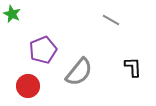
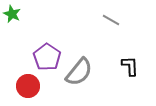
purple pentagon: moved 4 px right, 7 px down; rotated 16 degrees counterclockwise
black L-shape: moved 3 px left, 1 px up
